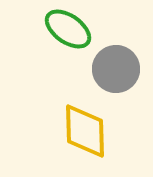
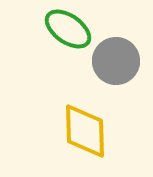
gray circle: moved 8 px up
